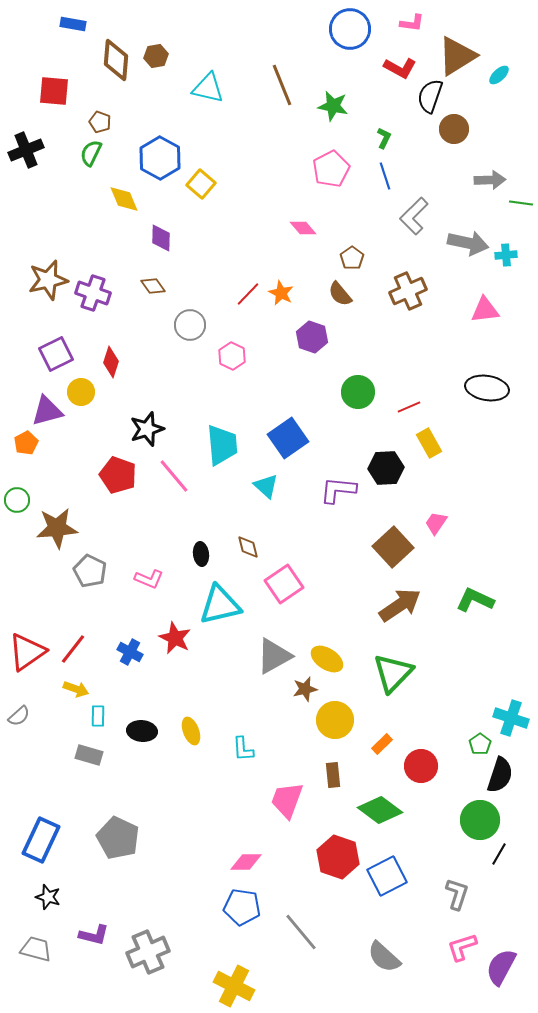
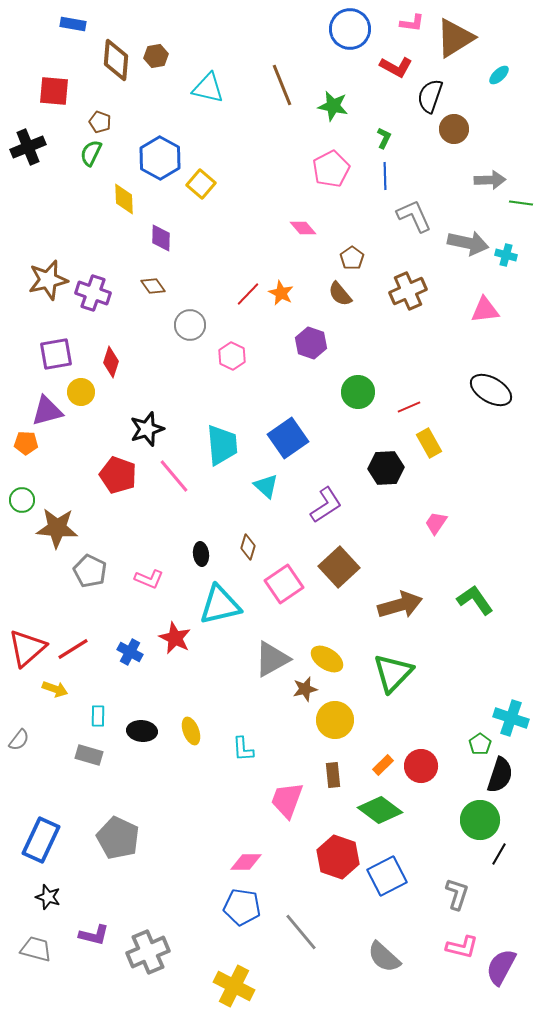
brown triangle at (457, 56): moved 2 px left, 18 px up
red L-shape at (400, 68): moved 4 px left, 1 px up
black cross at (26, 150): moved 2 px right, 3 px up
blue line at (385, 176): rotated 16 degrees clockwise
yellow diamond at (124, 199): rotated 20 degrees clockwise
gray L-shape at (414, 216): rotated 111 degrees clockwise
cyan cross at (506, 255): rotated 20 degrees clockwise
purple hexagon at (312, 337): moved 1 px left, 6 px down
purple square at (56, 354): rotated 16 degrees clockwise
black ellipse at (487, 388): moved 4 px right, 2 px down; rotated 21 degrees clockwise
orange pentagon at (26, 443): rotated 30 degrees clockwise
purple L-shape at (338, 490): moved 12 px left, 15 px down; rotated 141 degrees clockwise
green circle at (17, 500): moved 5 px right
brown star at (57, 528): rotated 9 degrees clockwise
brown diamond at (248, 547): rotated 30 degrees clockwise
brown square at (393, 547): moved 54 px left, 20 px down
green L-shape at (475, 600): rotated 30 degrees clockwise
brown arrow at (400, 605): rotated 18 degrees clockwise
red line at (73, 649): rotated 20 degrees clockwise
red triangle at (27, 652): moved 4 px up; rotated 6 degrees counterclockwise
gray triangle at (274, 656): moved 2 px left, 3 px down
yellow arrow at (76, 689): moved 21 px left
gray semicircle at (19, 716): moved 24 px down; rotated 10 degrees counterclockwise
orange rectangle at (382, 744): moved 1 px right, 21 px down
pink L-shape at (462, 947): rotated 148 degrees counterclockwise
